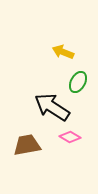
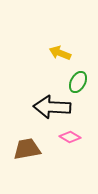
yellow arrow: moved 3 px left, 1 px down
black arrow: rotated 30 degrees counterclockwise
brown trapezoid: moved 4 px down
